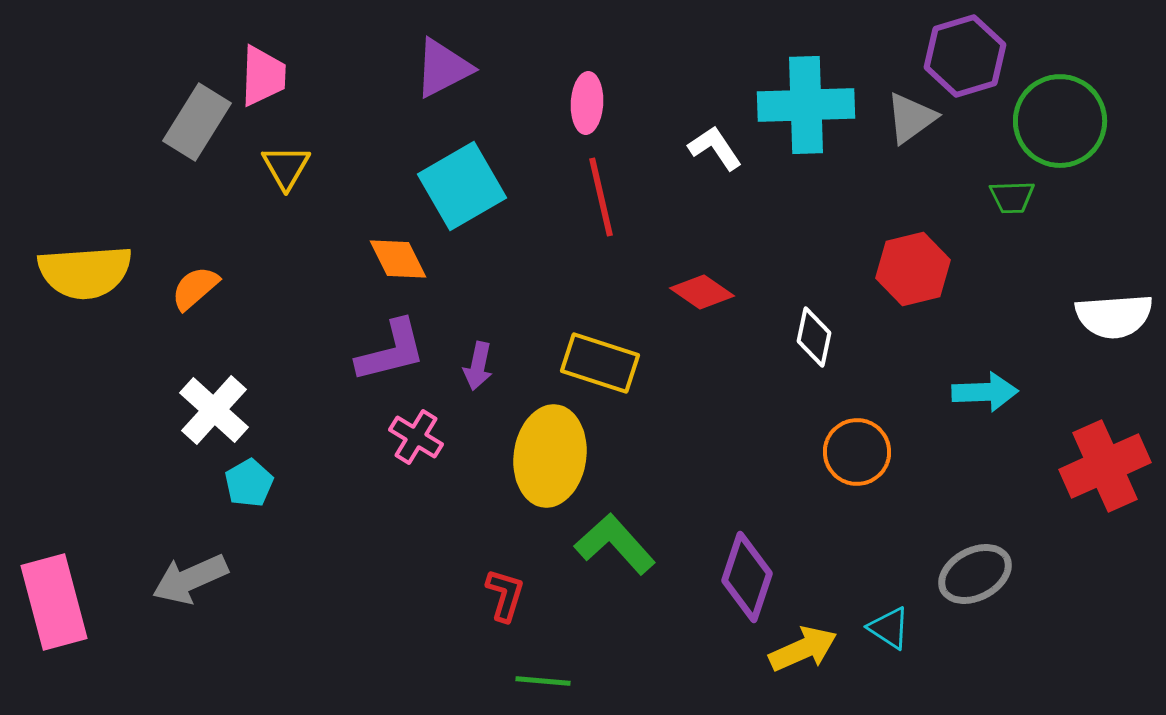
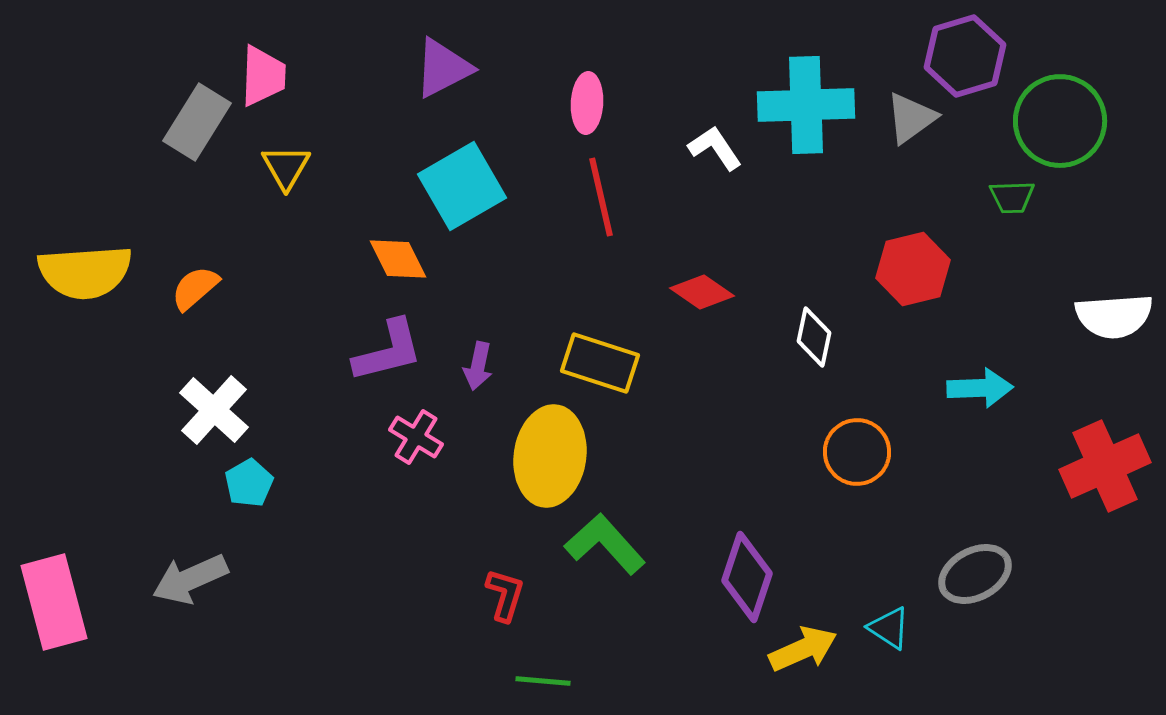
purple L-shape: moved 3 px left
cyan arrow: moved 5 px left, 4 px up
green L-shape: moved 10 px left
